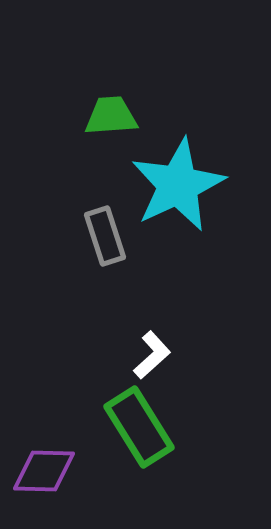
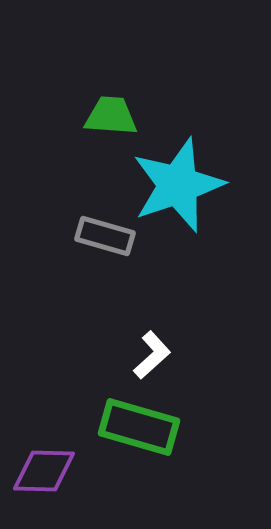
green trapezoid: rotated 8 degrees clockwise
cyan star: rotated 6 degrees clockwise
gray rectangle: rotated 56 degrees counterclockwise
green rectangle: rotated 42 degrees counterclockwise
